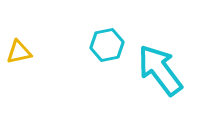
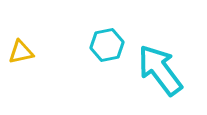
yellow triangle: moved 2 px right
